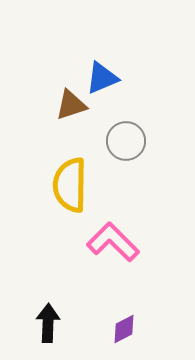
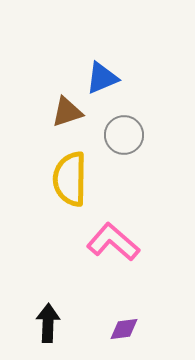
brown triangle: moved 4 px left, 7 px down
gray circle: moved 2 px left, 6 px up
yellow semicircle: moved 6 px up
pink L-shape: rotated 4 degrees counterclockwise
purple diamond: rotated 20 degrees clockwise
